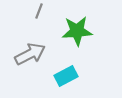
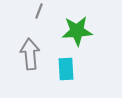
gray arrow: rotated 68 degrees counterclockwise
cyan rectangle: moved 7 px up; rotated 65 degrees counterclockwise
